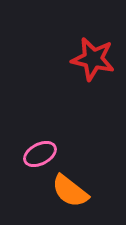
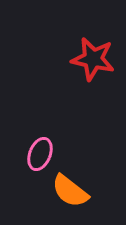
pink ellipse: rotated 40 degrees counterclockwise
